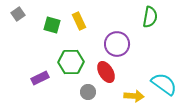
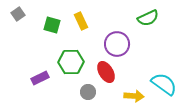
green semicircle: moved 2 px left, 1 px down; rotated 55 degrees clockwise
yellow rectangle: moved 2 px right
